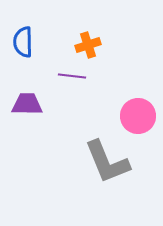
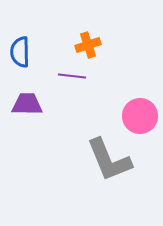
blue semicircle: moved 3 px left, 10 px down
pink circle: moved 2 px right
gray L-shape: moved 2 px right, 2 px up
